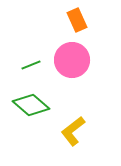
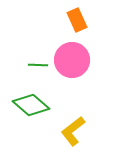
green line: moved 7 px right; rotated 24 degrees clockwise
